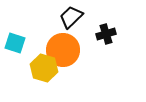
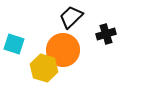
cyan square: moved 1 px left, 1 px down
